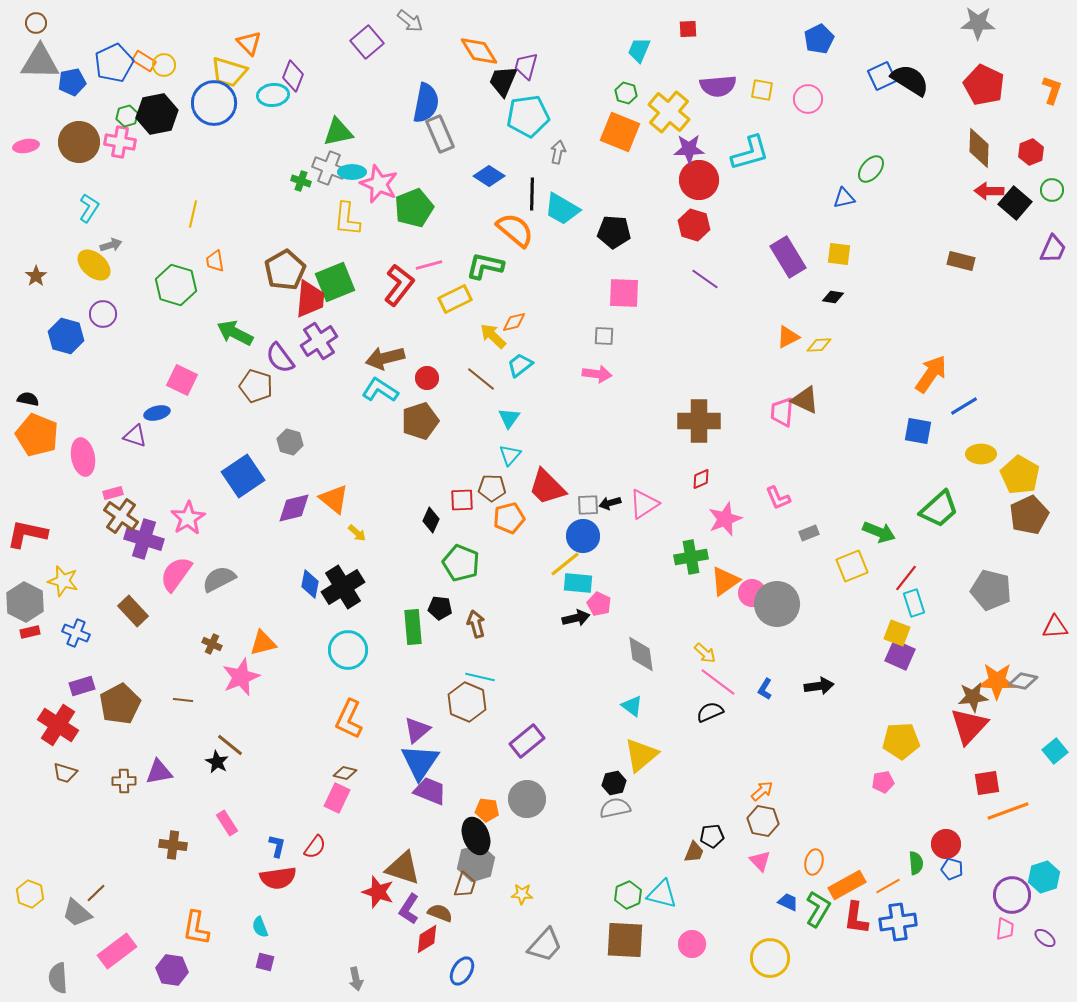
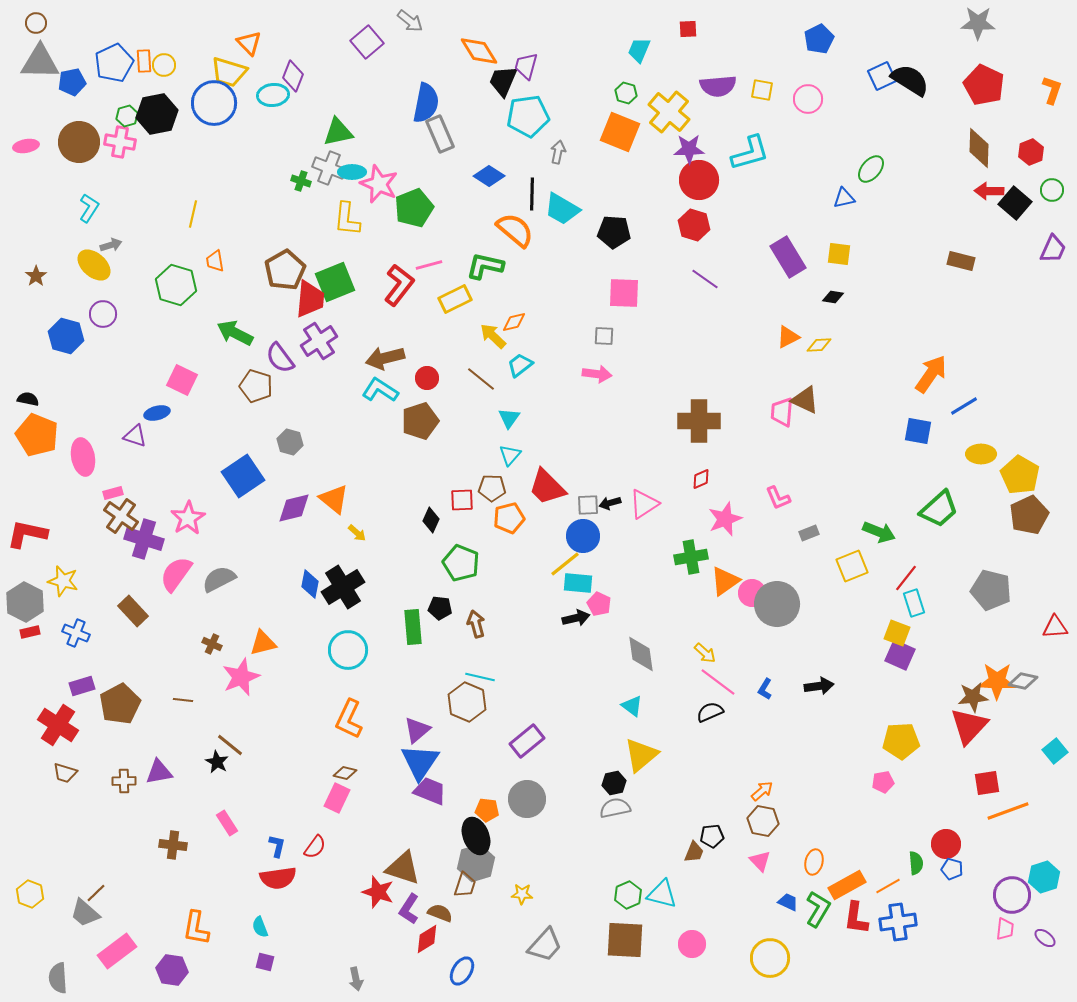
orange rectangle at (144, 61): rotated 55 degrees clockwise
gray trapezoid at (77, 913): moved 8 px right
